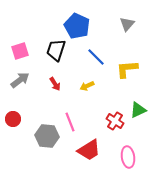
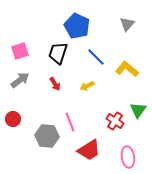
black trapezoid: moved 2 px right, 3 px down
yellow L-shape: rotated 45 degrees clockwise
green triangle: rotated 30 degrees counterclockwise
